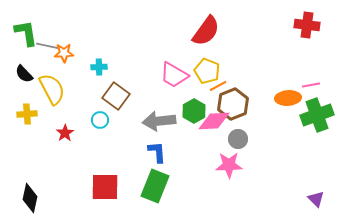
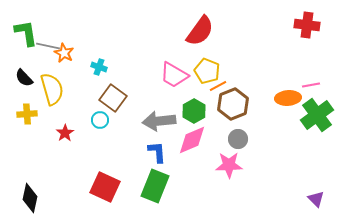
red semicircle: moved 6 px left
orange star: rotated 30 degrees clockwise
cyan cross: rotated 21 degrees clockwise
black semicircle: moved 4 px down
yellow semicircle: rotated 12 degrees clockwise
brown square: moved 3 px left, 2 px down
green cross: rotated 16 degrees counterclockwise
pink diamond: moved 22 px left, 19 px down; rotated 20 degrees counterclockwise
red square: rotated 24 degrees clockwise
